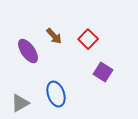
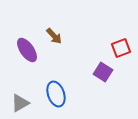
red square: moved 33 px right, 9 px down; rotated 24 degrees clockwise
purple ellipse: moved 1 px left, 1 px up
